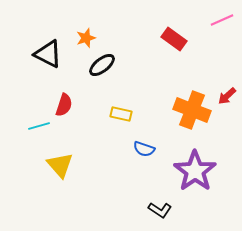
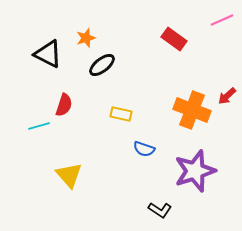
yellow triangle: moved 9 px right, 10 px down
purple star: rotated 18 degrees clockwise
